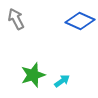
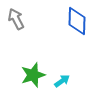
blue diamond: moved 3 px left; rotated 68 degrees clockwise
